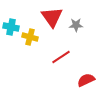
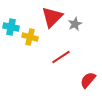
red triangle: rotated 20 degrees clockwise
gray star: moved 1 px left, 1 px up; rotated 24 degrees counterclockwise
red semicircle: moved 2 px right; rotated 24 degrees counterclockwise
